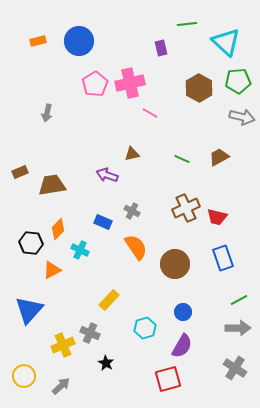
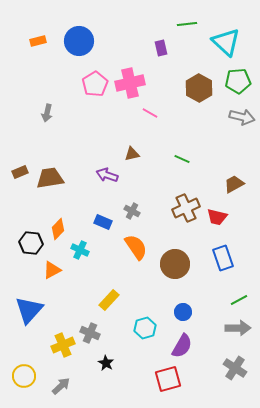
brown trapezoid at (219, 157): moved 15 px right, 27 px down
brown trapezoid at (52, 185): moved 2 px left, 7 px up
